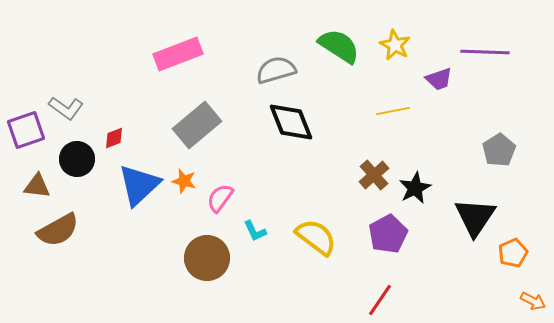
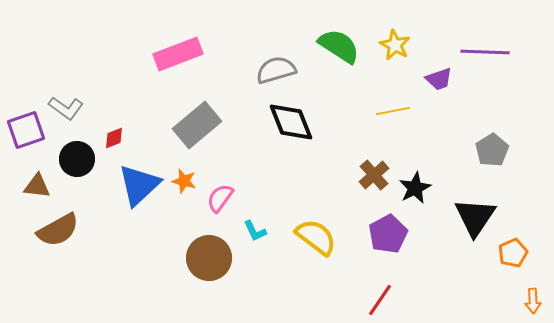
gray pentagon: moved 7 px left
brown circle: moved 2 px right
orange arrow: rotated 60 degrees clockwise
